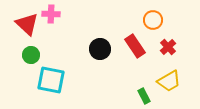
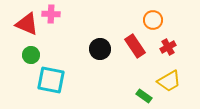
red triangle: rotated 20 degrees counterclockwise
red cross: rotated 14 degrees clockwise
green rectangle: rotated 28 degrees counterclockwise
